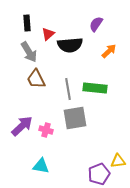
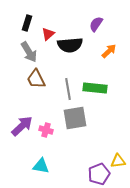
black rectangle: rotated 21 degrees clockwise
